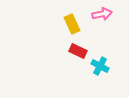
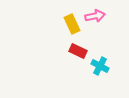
pink arrow: moved 7 px left, 2 px down
